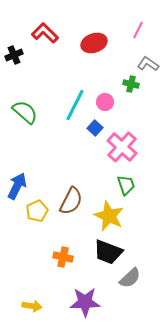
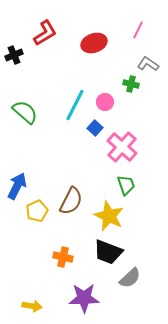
red L-shape: rotated 104 degrees clockwise
purple star: moved 1 px left, 4 px up
